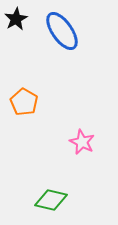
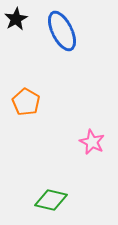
blue ellipse: rotated 9 degrees clockwise
orange pentagon: moved 2 px right
pink star: moved 10 px right
